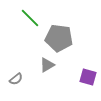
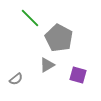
gray pentagon: rotated 20 degrees clockwise
purple square: moved 10 px left, 2 px up
